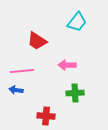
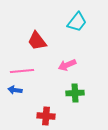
red trapezoid: rotated 20 degrees clockwise
pink arrow: rotated 24 degrees counterclockwise
blue arrow: moved 1 px left
